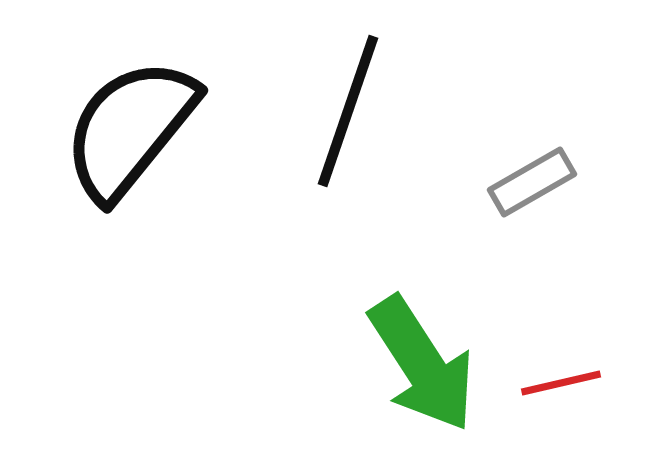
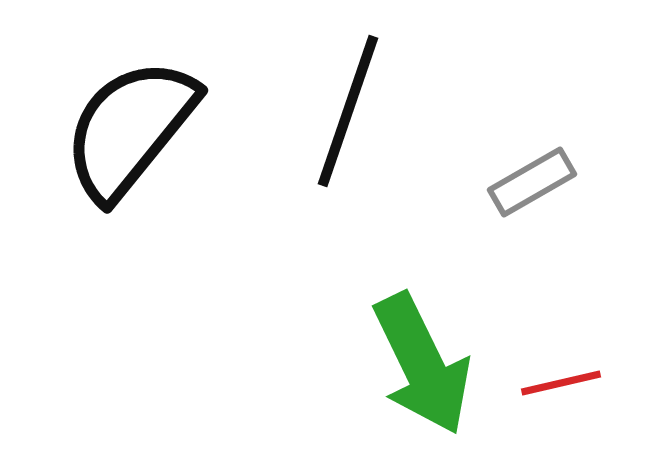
green arrow: rotated 7 degrees clockwise
